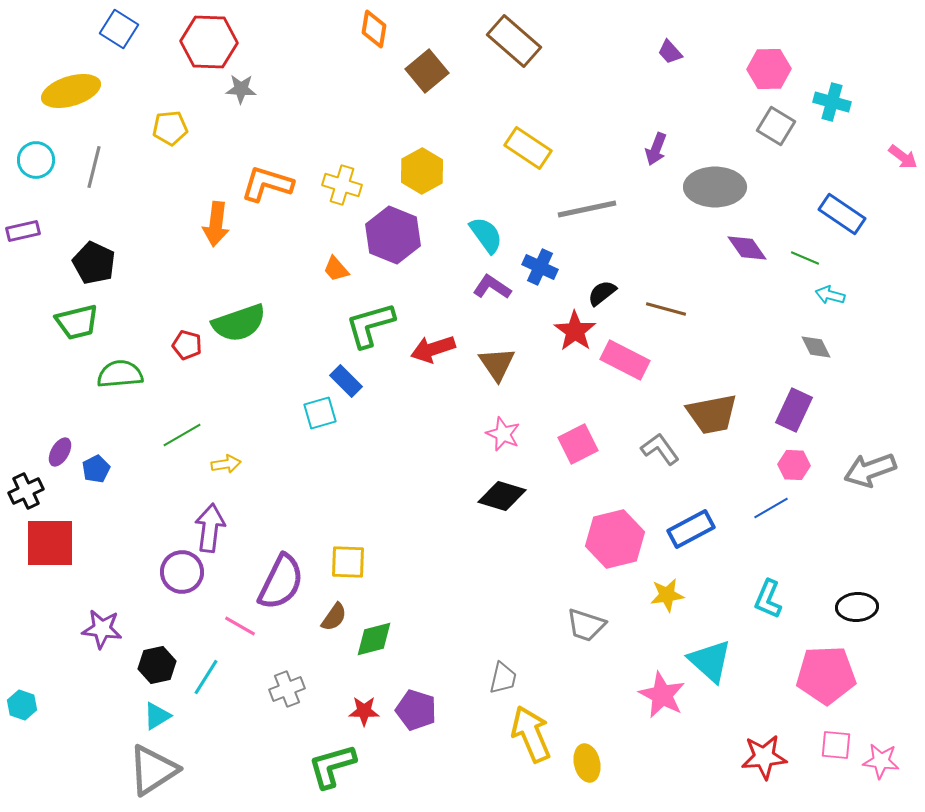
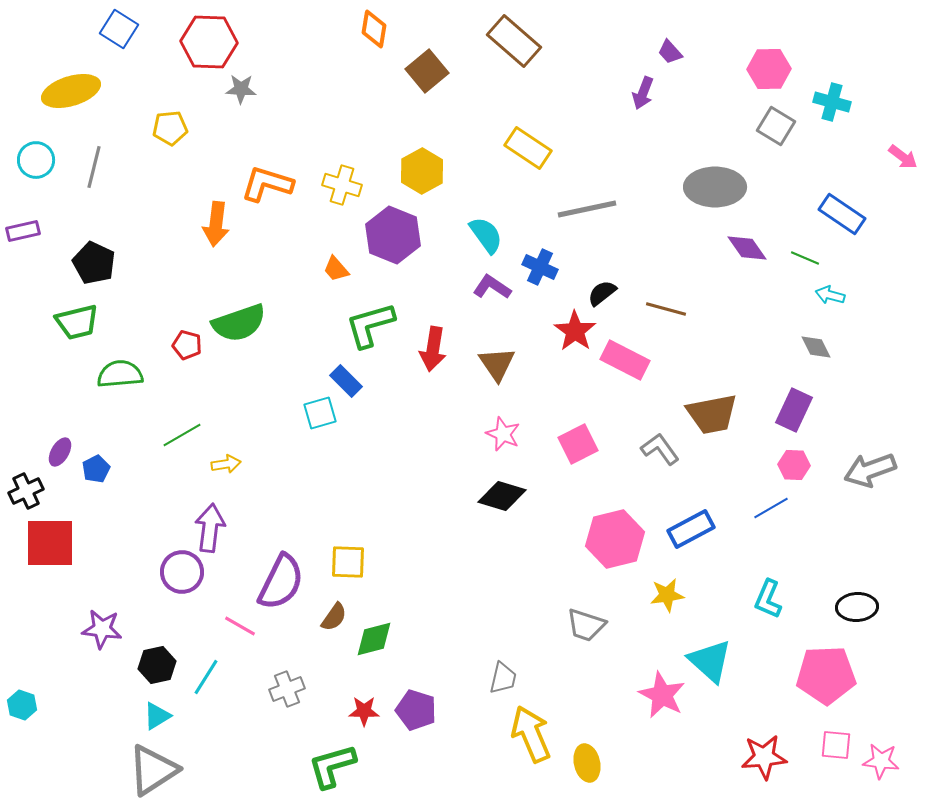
purple arrow at (656, 149): moved 13 px left, 56 px up
red arrow at (433, 349): rotated 63 degrees counterclockwise
